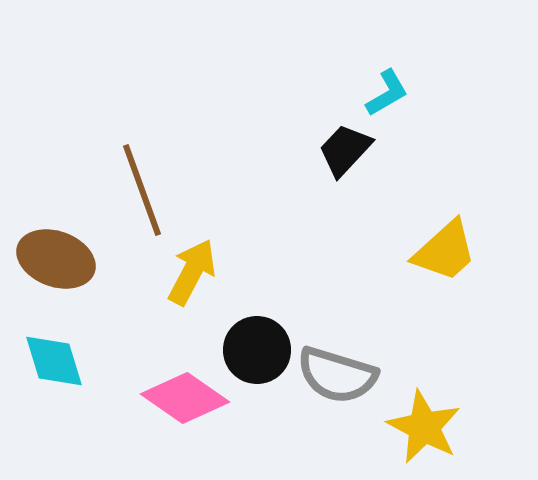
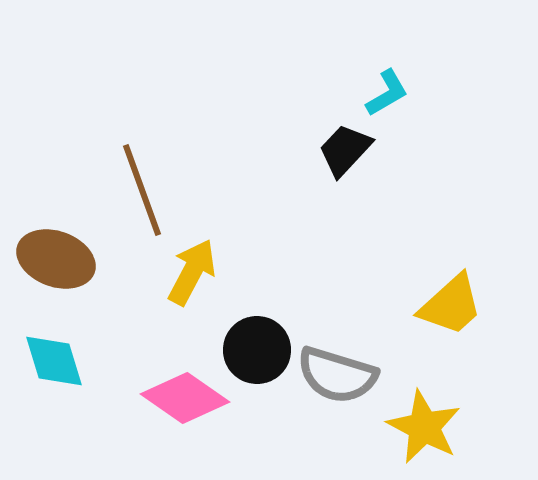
yellow trapezoid: moved 6 px right, 54 px down
